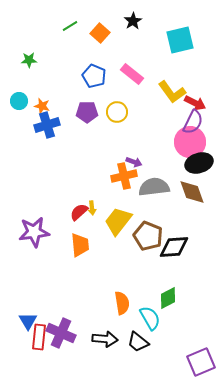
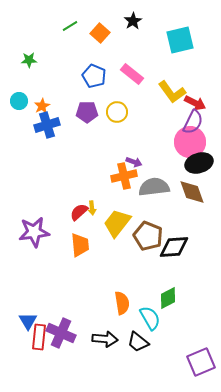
orange star: rotated 28 degrees clockwise
yellow trapezoid: moved 1 px left, 2 px down
